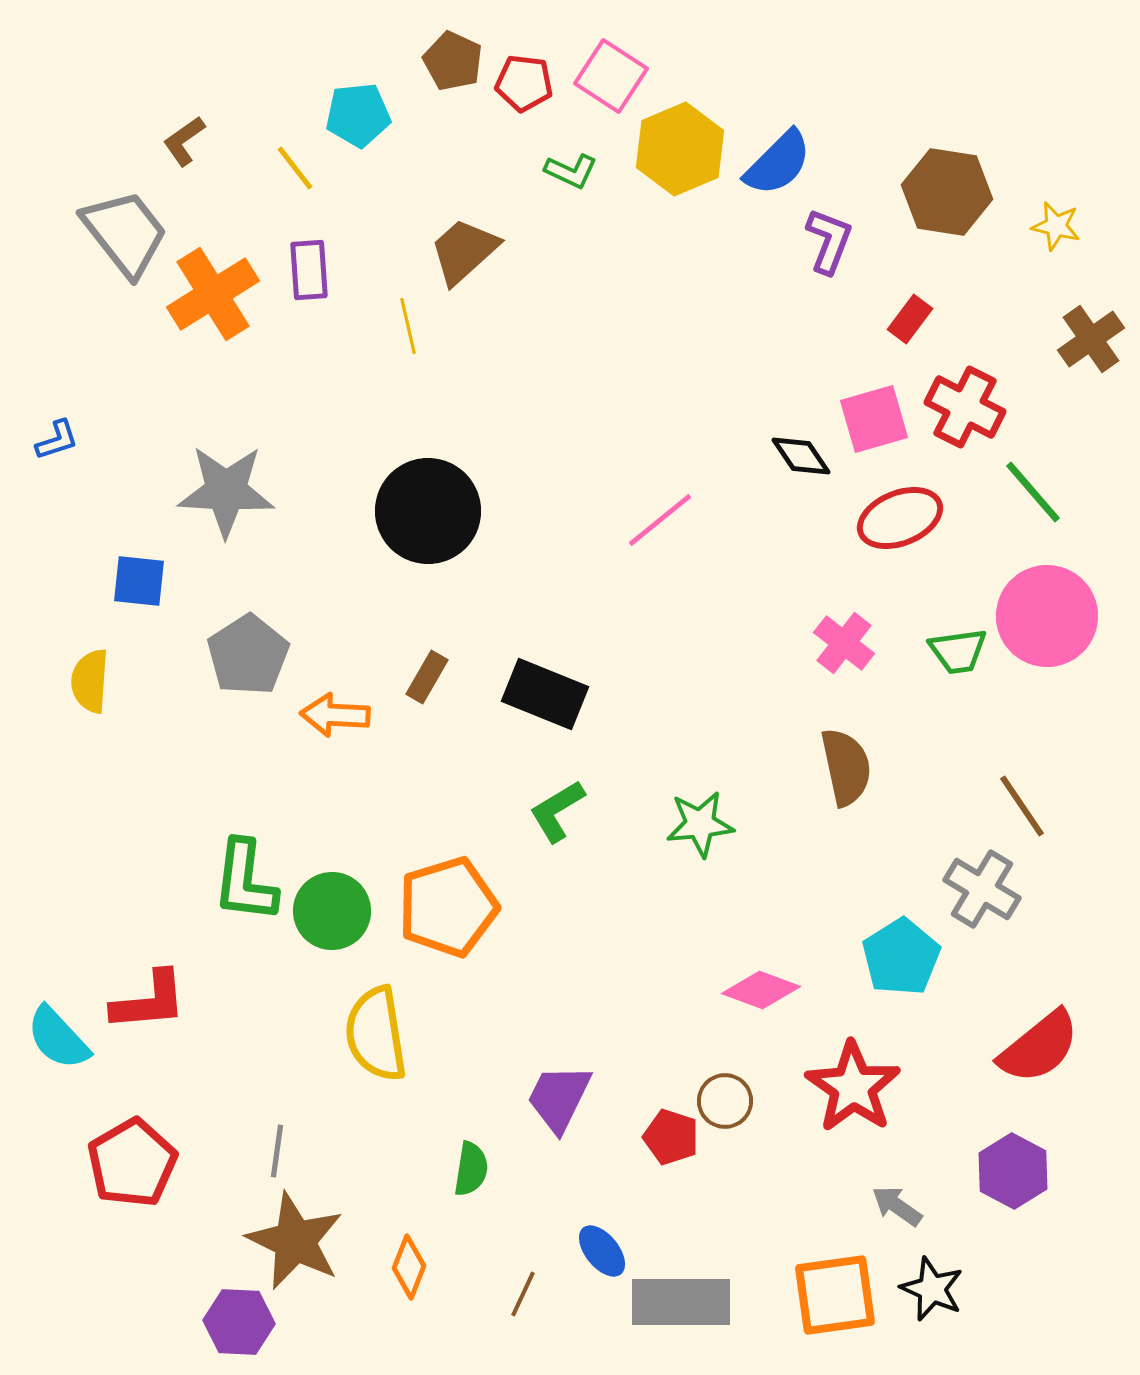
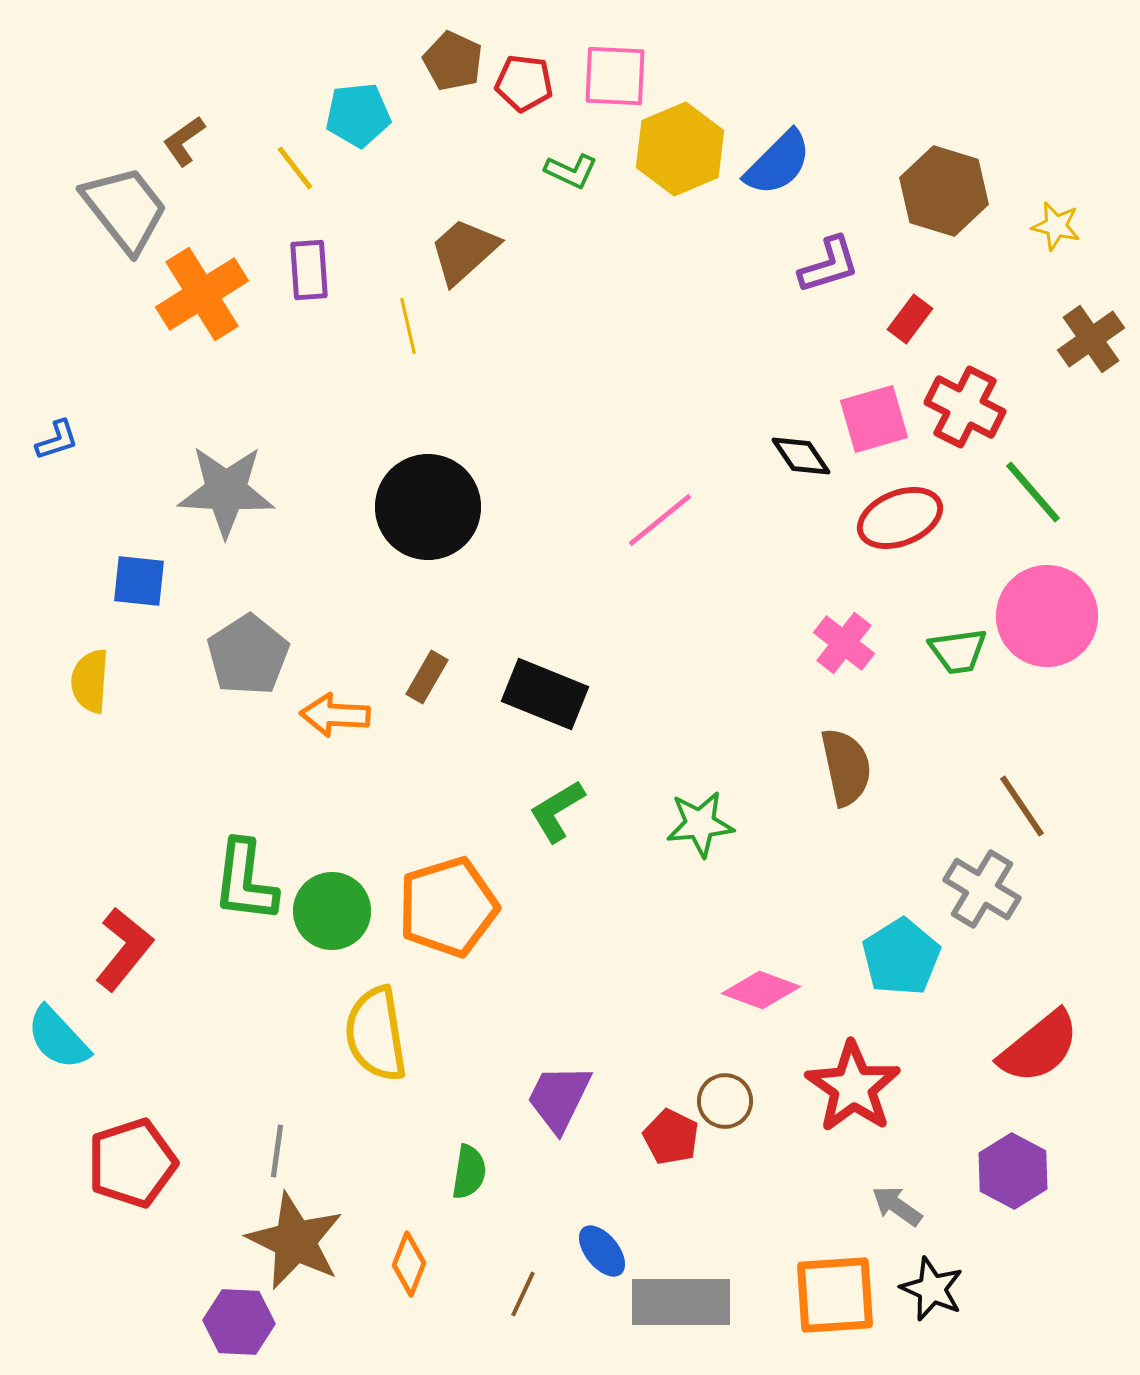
pink square at (611, 76): moved 4 px right; rotated 30 degrees counterclockwise
brown hexagon at (947, 192): moved 3 px left, 1 px up; rotated 8 degrees clockwise
gray trapezoid at (125, 233): moved 24 px up
purple L-shape at (829, 241): moved 24 px down; rotated 52 degrees clockwise
orange cross at (213, 294): moved 11 px left
black circle at (428, 511): moved 4 px up
red L-shape at (149, 1001): moved 25 px left, 52 px up; rotated 46 degrees counterclockwise
red pentagon at (671, 1137): rotated 8 degrees clockwise
red pentagon at (132, 1163): rotated 12 degrees clockwise
green semicircle at (471, 1169): moved 2 px left, 3 px down
orange diamond at (409, 1267): moved 3 px up
orange square at (835, 1295): rotated 4 degrees clockwise
